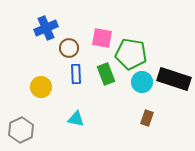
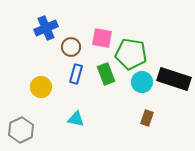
brown circle: moved 2 px right, 1 px up
blue rectangle: rotated 18 degrees clockwise
